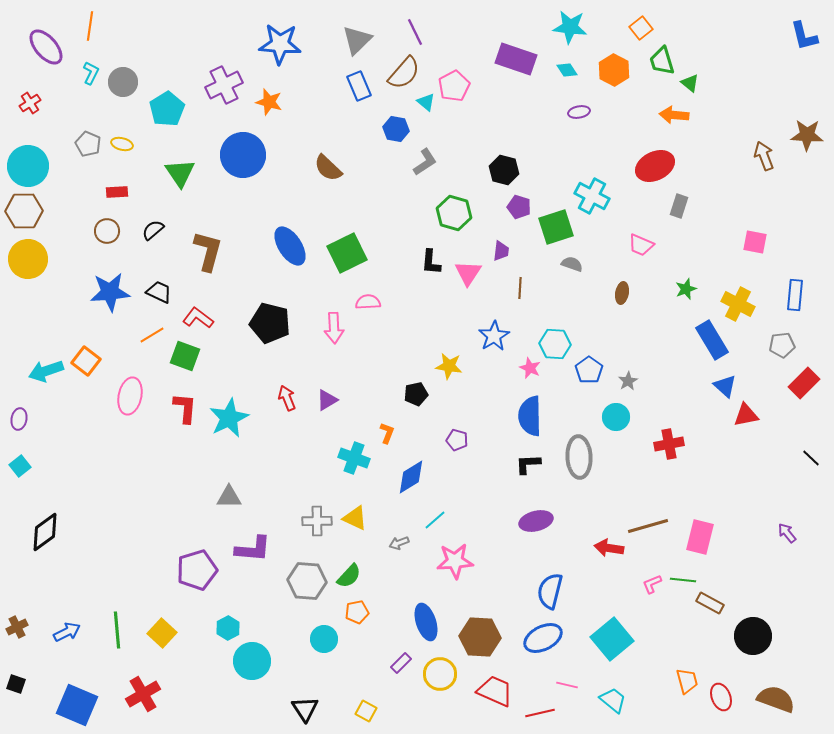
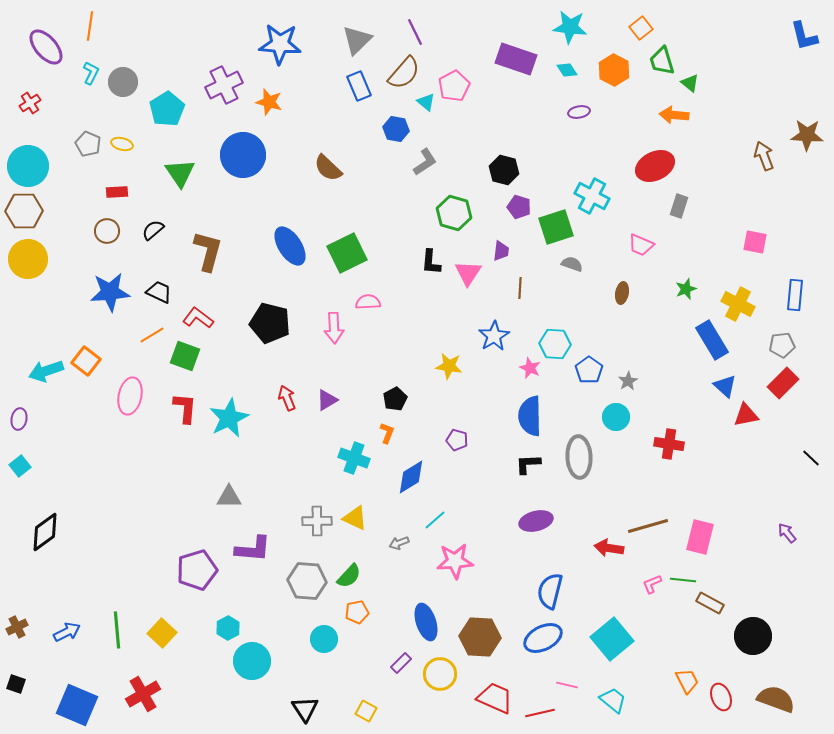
red rectangle at (804, 383): moved 21 px left
black pentagon at (416, 394): moved 21 px left, 5 px down; rotated 15 degrees counterclockwise
red cross at (669, 444): rotated 20 degrees clockwise
orange trapezoid at (687, 681): rotated 12 degrees counterclockwise
red trapezoid at (495, 691): moved 7 px down
